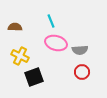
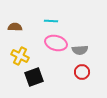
cyan line: rotated 64 degrees counterclockwise
